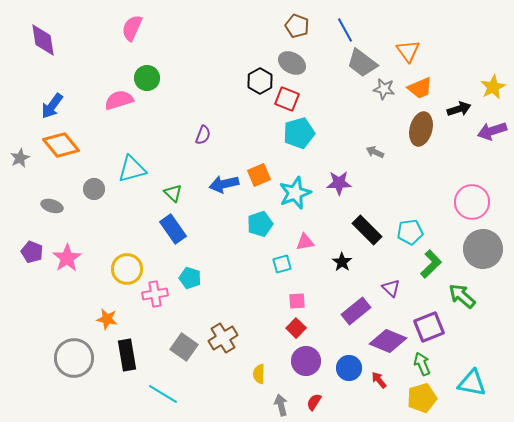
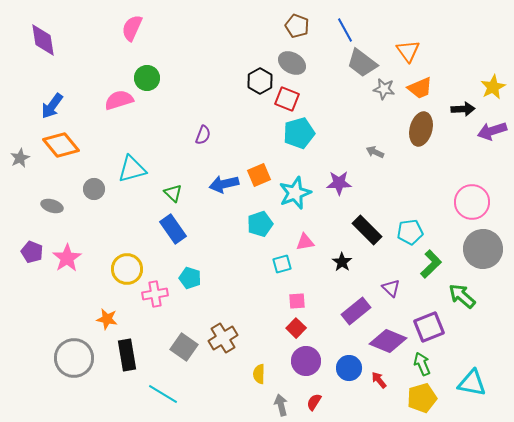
black arrow at (459, 109): moved 4 px right; rotated 15 degrees clockwise
